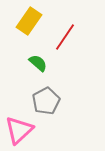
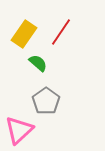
yellow rectangle: moved 5 px left, 13 px down
red line: moved 4 px left, 5 px up
gray pentagon: rotated 8 degrees counterclockwise
